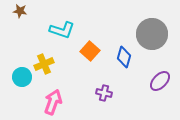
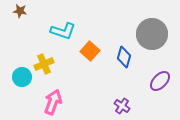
cyan L-shape: moved 1 px right, 1 px down
purple cross: moved 18 px right, 13 px down; rotated 21 degrees clockwise
